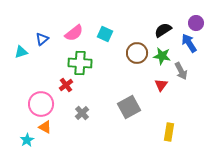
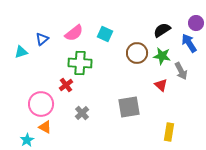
black semicircle: moved 1 px left
red triangle: rotated 24 degrees counterclockwise
gray square: rotated 20 degrees clockwise
